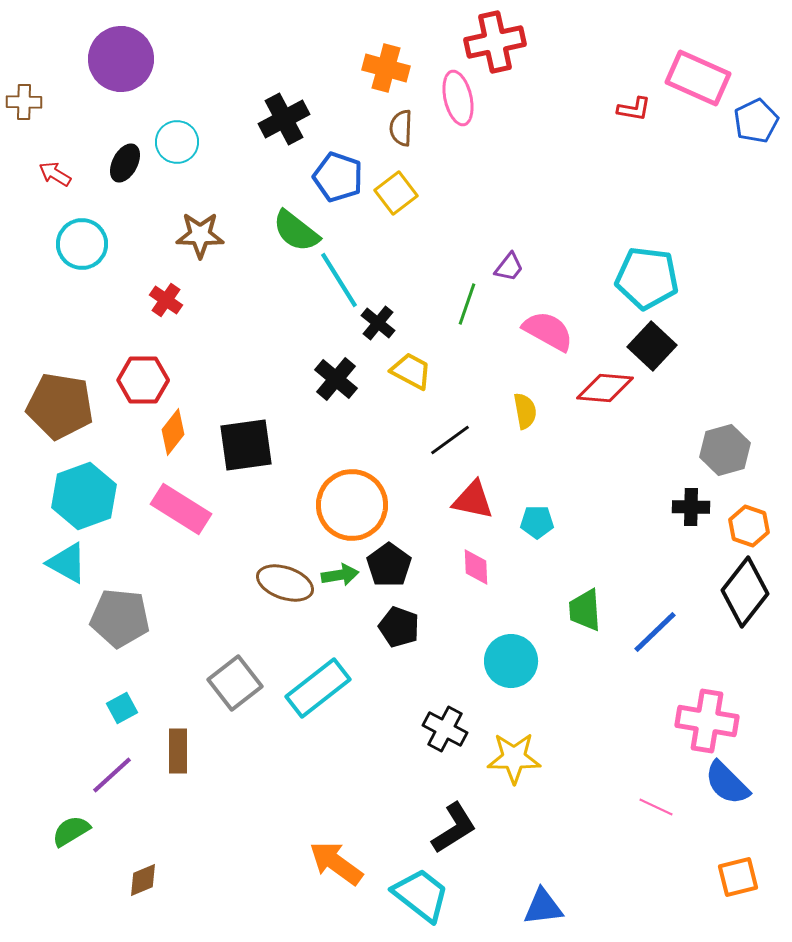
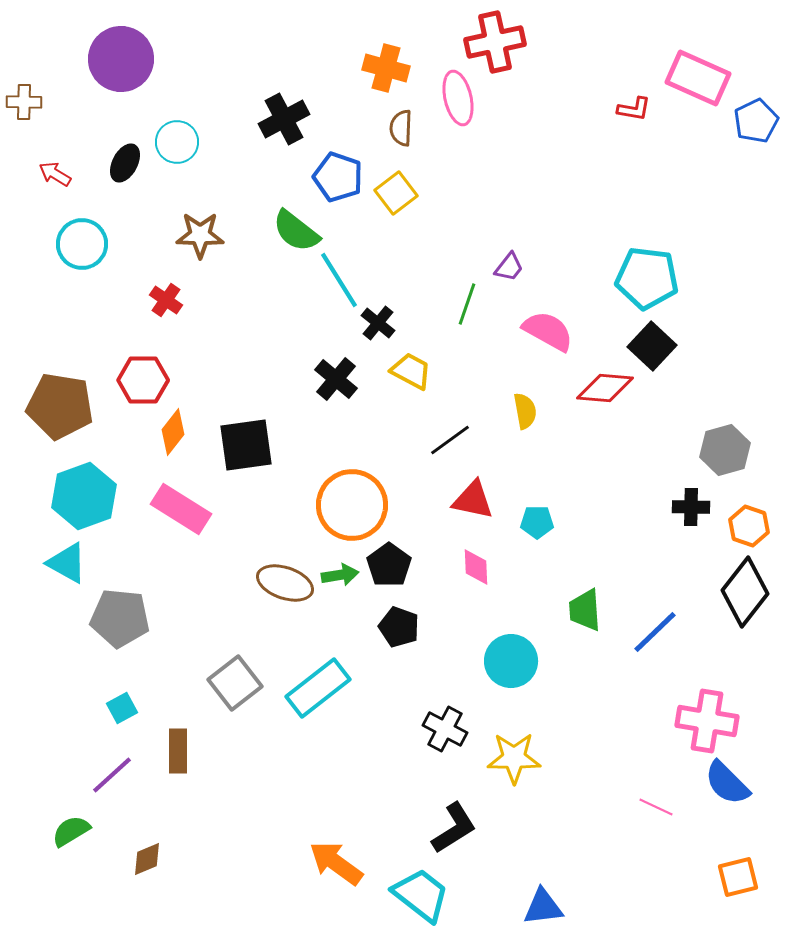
brown diamond at (143, 880): moved 4 px right, 21 px up
